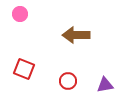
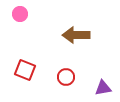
red square: moved 1 px right, 1 px down
red circle: moved 2 px left, 4 px up
purple triangle: moved 2 px left, 3 px down
